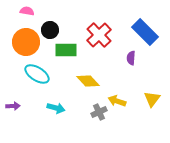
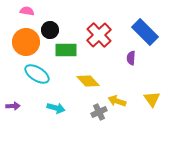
yellow triangle: rotated 12 degrees counterclockwise
